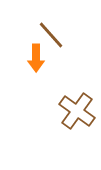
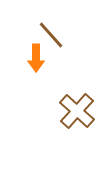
brown cross: rotated 6 degrees clockwise
